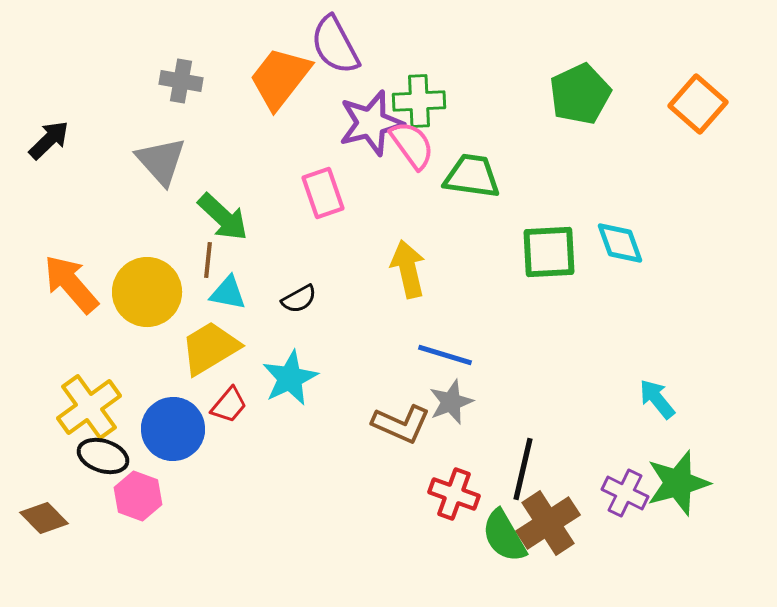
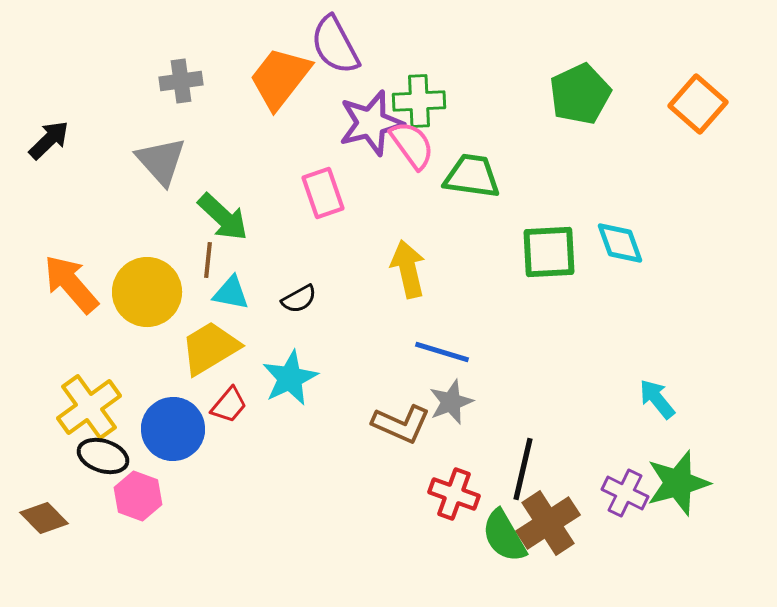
gray cross: rotated 18 degrees counterclockwise
cyan triangle: moved 3 px right
blue line: moved 3 px left, 3 px up
